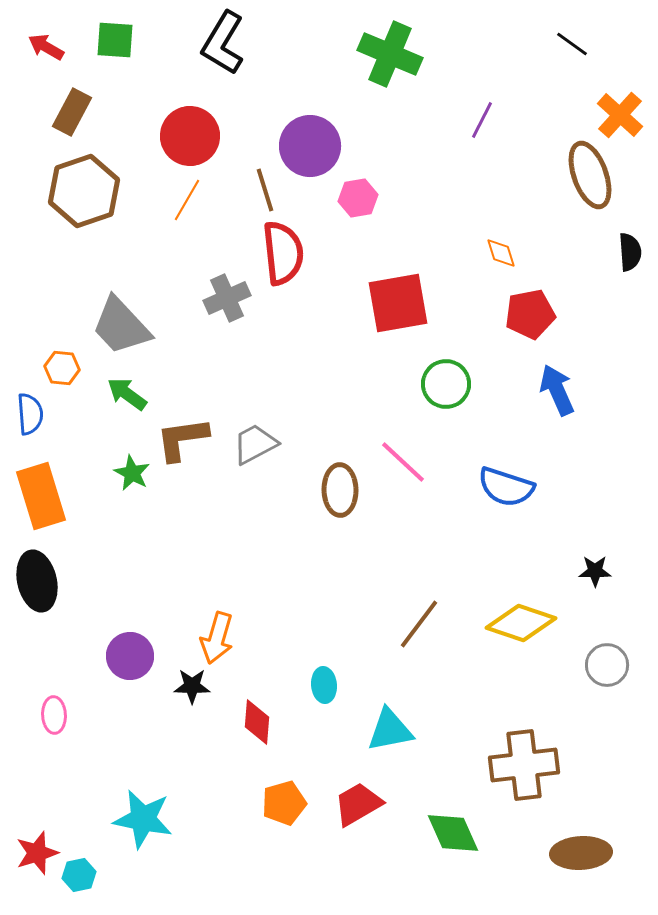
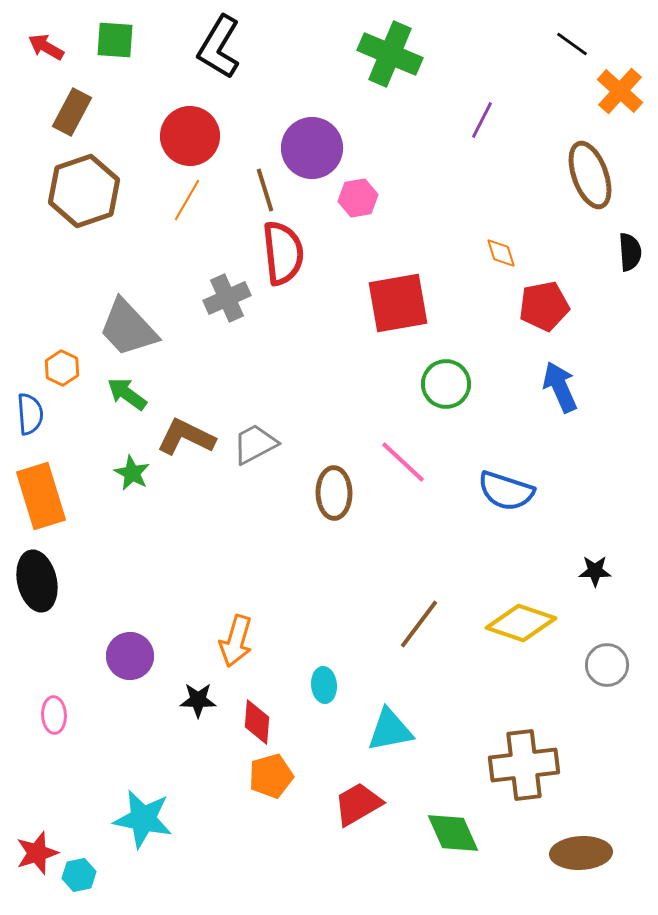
black L-shape at (223, 43): moved 4 px left, 4 px down
orange cross at (620, 115): moved 24 px up
purple circle at (310, 146): moved 2 px right, 2 px down
red pentagon at (530, 314): moved 14 px right, 8 px up
gray trapezoid at (121, 326): moved 7 px right, 2 px down
orange hexagon at (62, 368): rotated 20 degrees clockwise
blue arrow at (557, 390): moved 3 px right, 3 px up
brown L-shape at (182, 439): moved 4 px right, 2 px up; rotated 34 degrees clockwise
blue semicircle at (506, 487): moved 4 px down
brown ellipse at (340, 490): moved 6 px left, 3 px down
orange arrow at (217, 638): moved 19 px right, 3 px down
black star at (192, 686): moved 6 px right, 14 px down
orange pentagon at (284, 803): moved 13 px left, 27 px up
